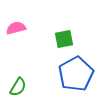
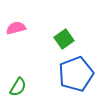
green square: rotated 24 degrees counterclockwise
blue pentagon: rotated 8 degrees clockwise
